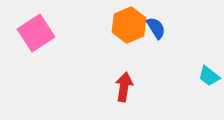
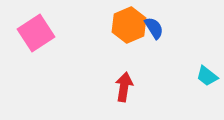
blue semicircle: moved 2 px left
cyan trapezoid: moved 2 px left
